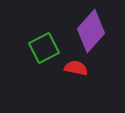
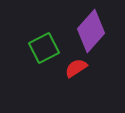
red semicircle: rotated 45 degrees counterclockwise
